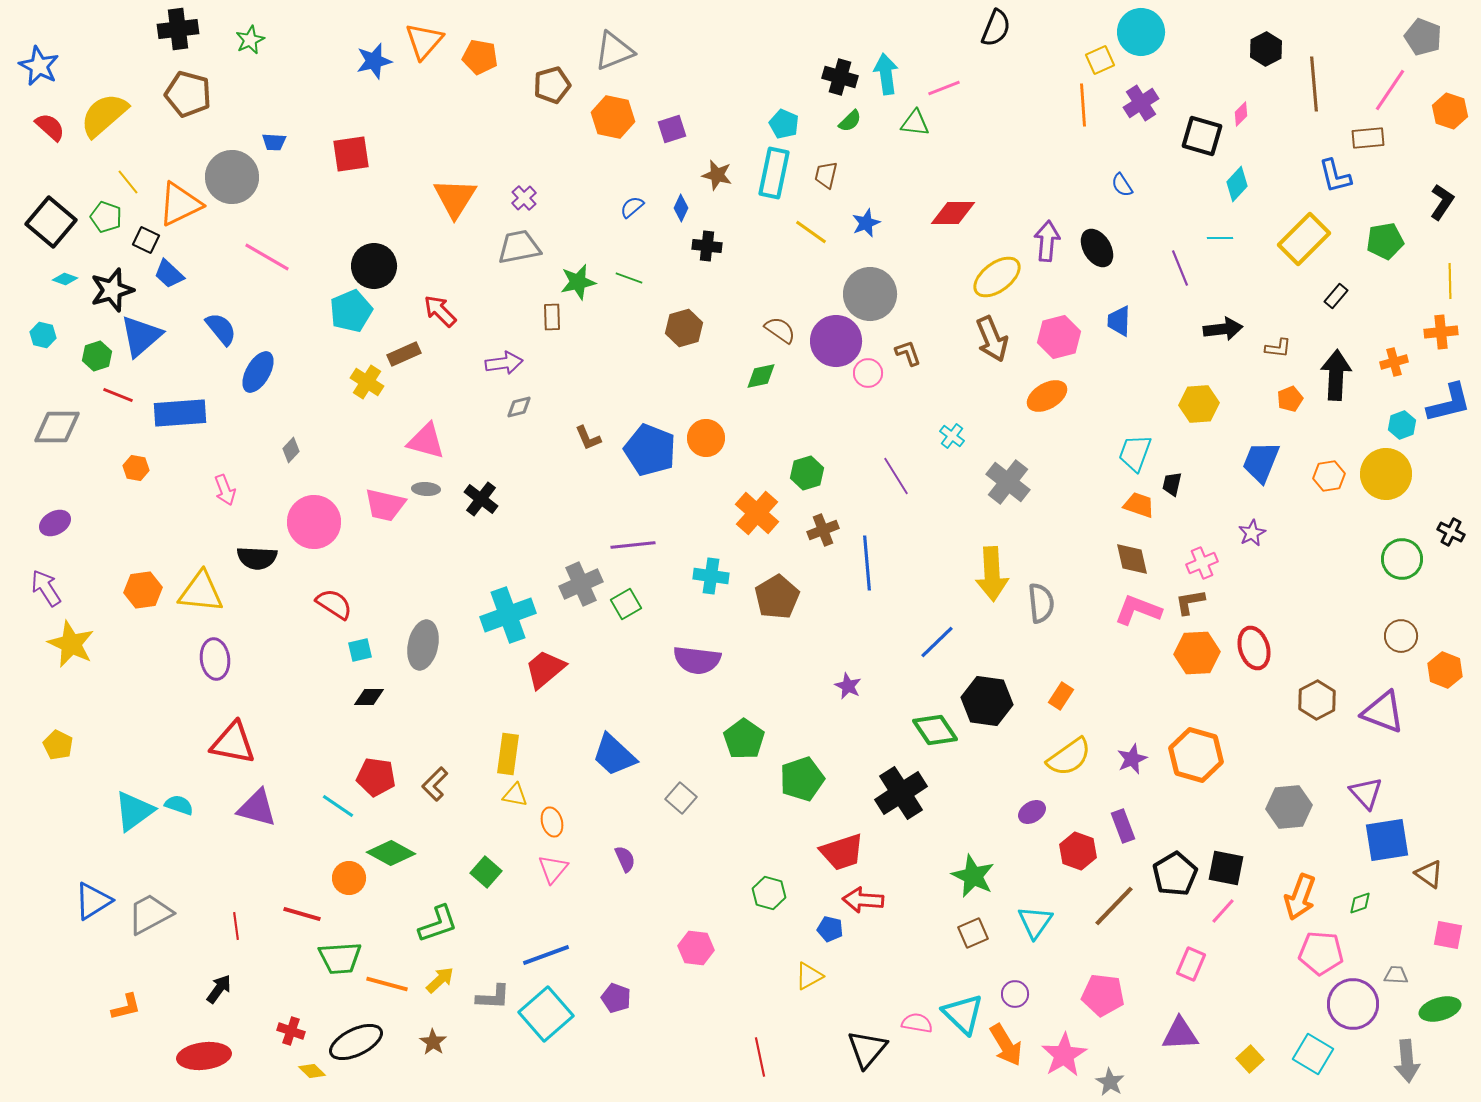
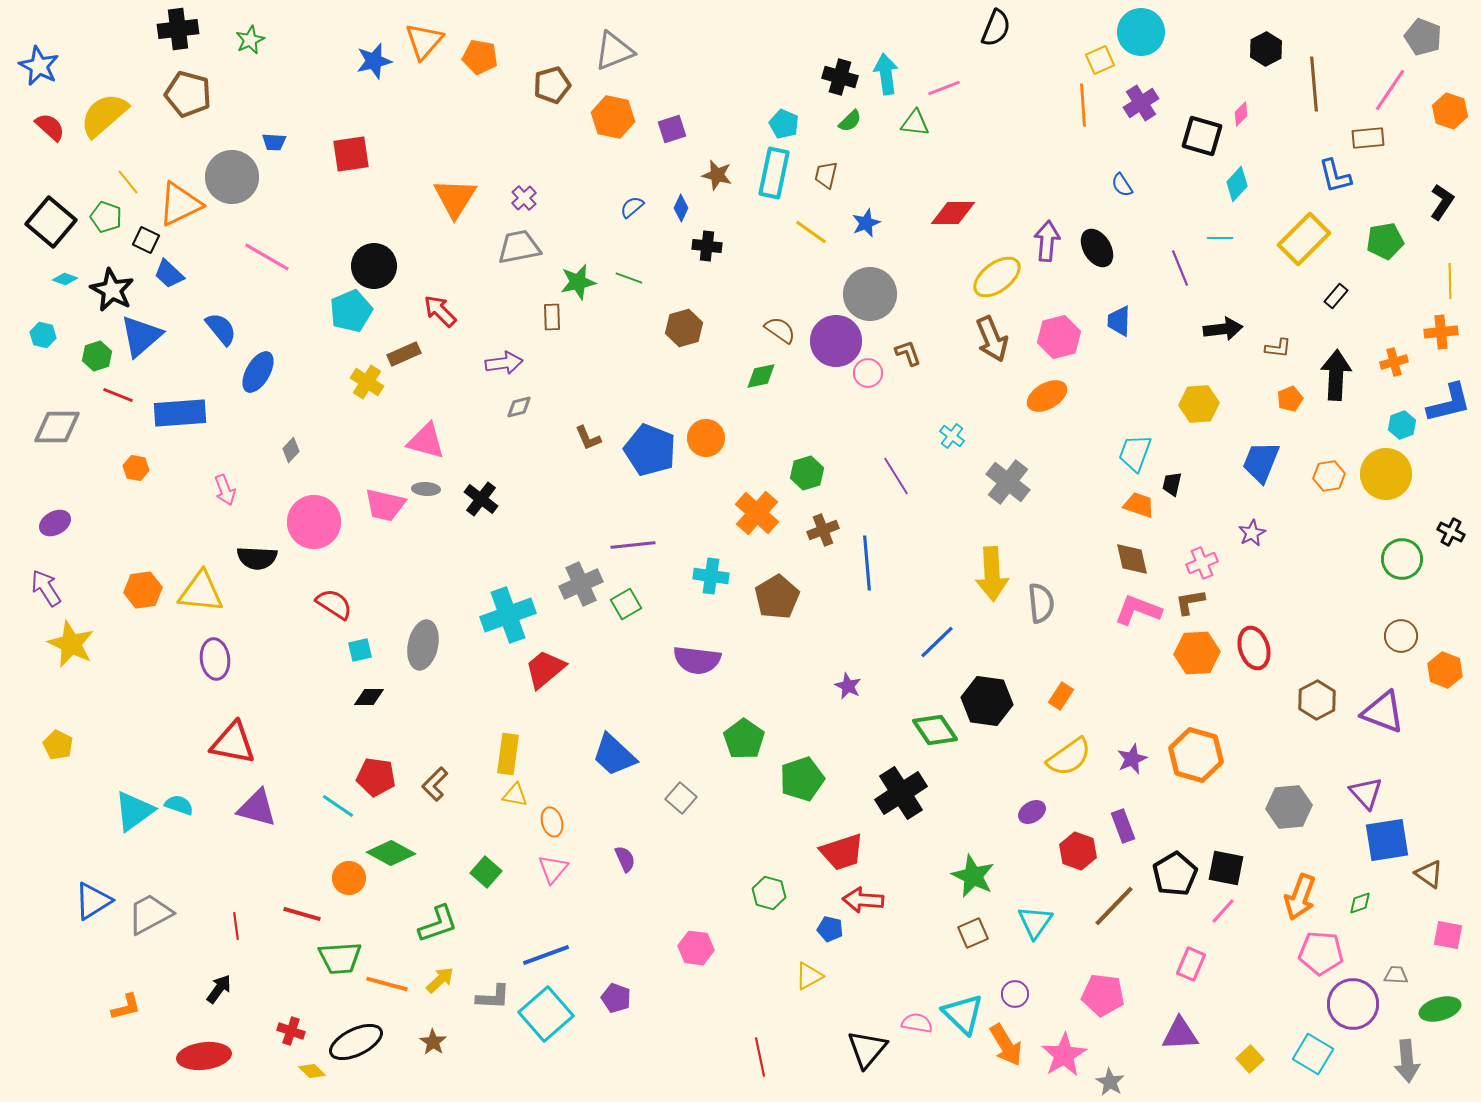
black star at (112, 290): rotated 27 degrees counterclockwise
